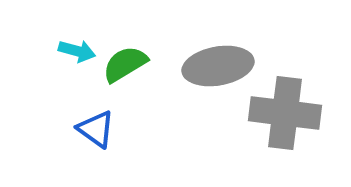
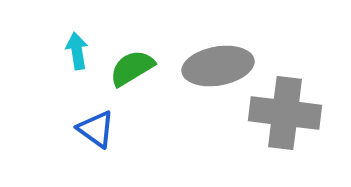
cyan arrow: rotated 114 degrees counterclockwise
green semicircle: moved 7 px right, 4 px down
